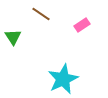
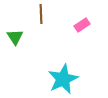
brown line: rotated 54 degrees clockwise
green triangle: moved 2 px right
